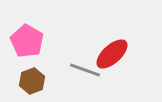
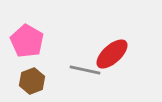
gray line: rotated 8 degrees counterclockwise
